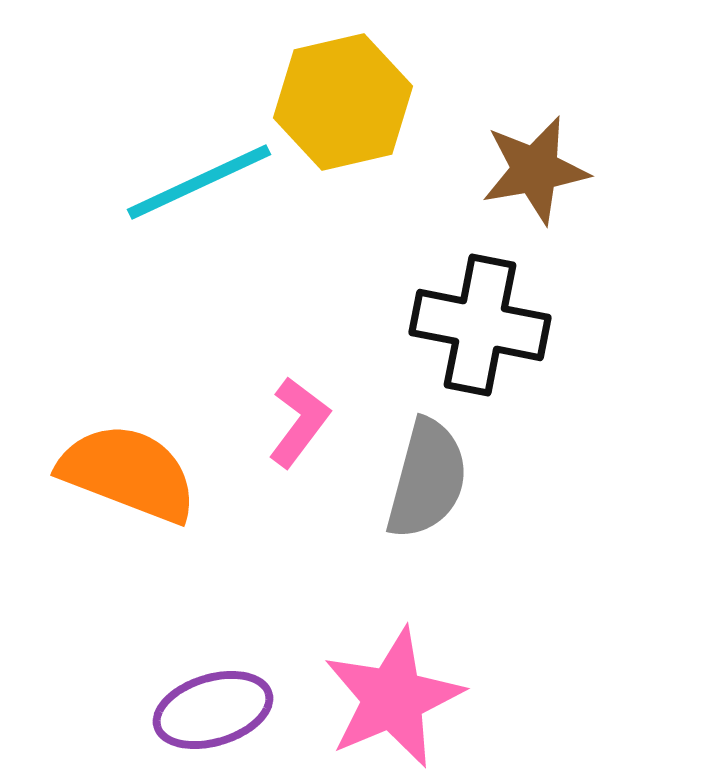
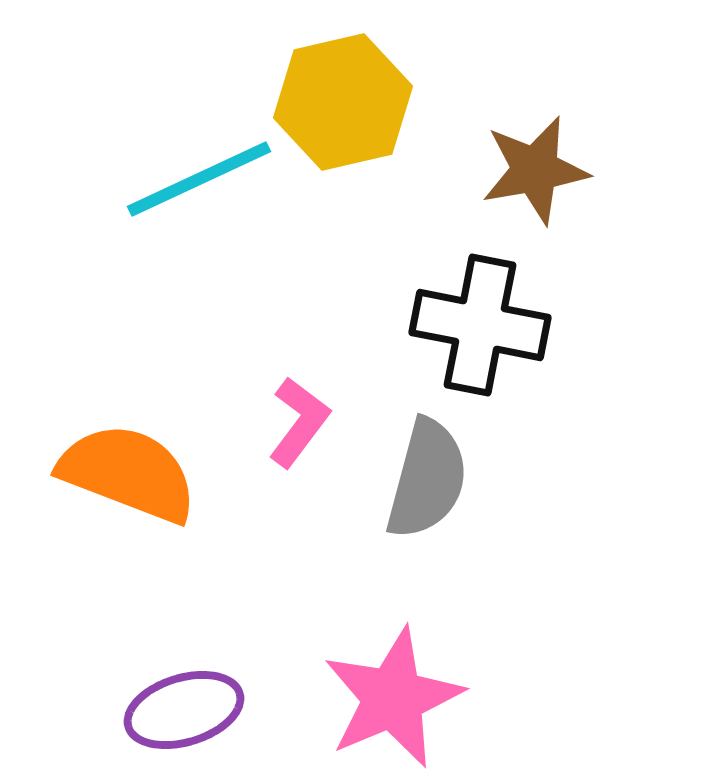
cyan line: moved 3 px up
purple ellipse: moved 29 px left
